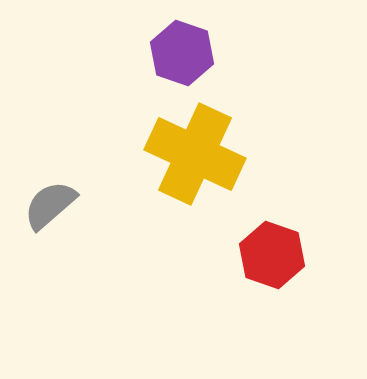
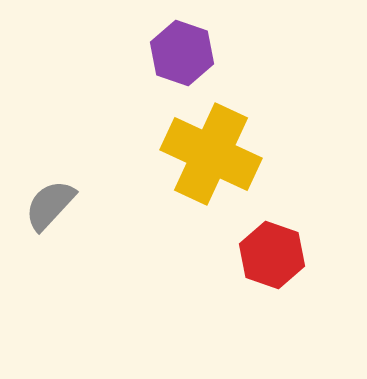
yellow cross: moved 16 px right
gray semicircle: rotated 6 degrees counterclockwise
